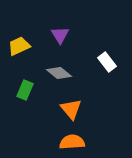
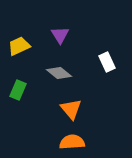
white rectangle: rotated 12 degrees clockwise
green rectangle: moved 7 px left
